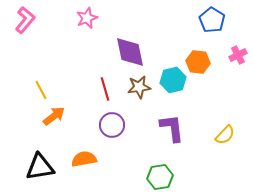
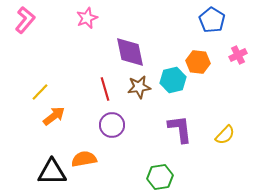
yellow line: moved 1 px left, 2 px down; rotated 72 degrees clockwise
purple L-shape: moved 8 px right, 1 px down
black triangle: moved 12 px right, 5 px down; rotated 8 degrees clockwise
